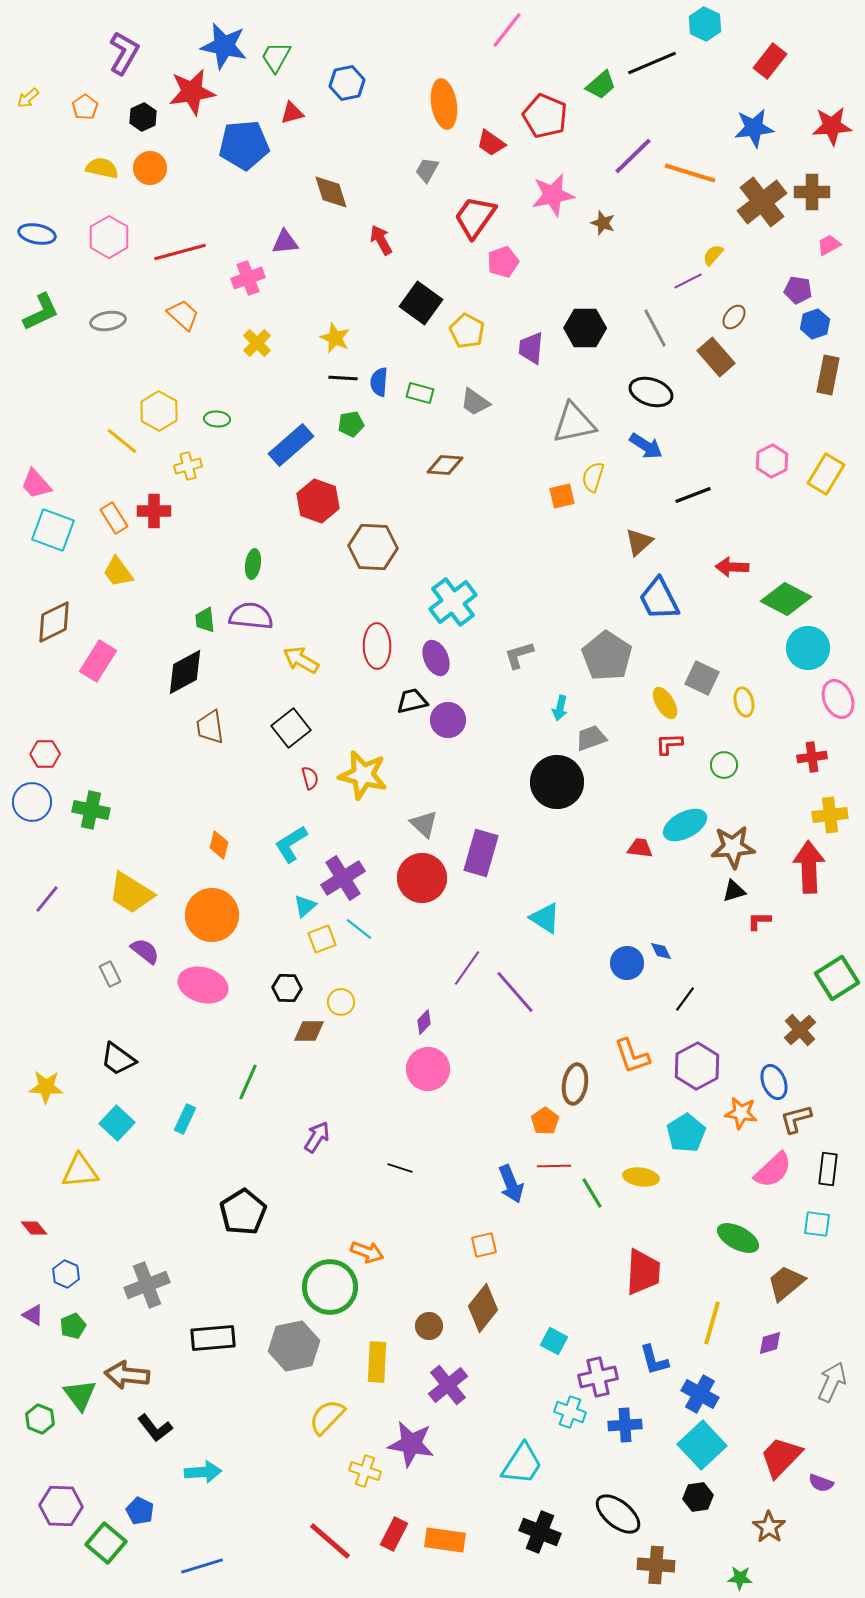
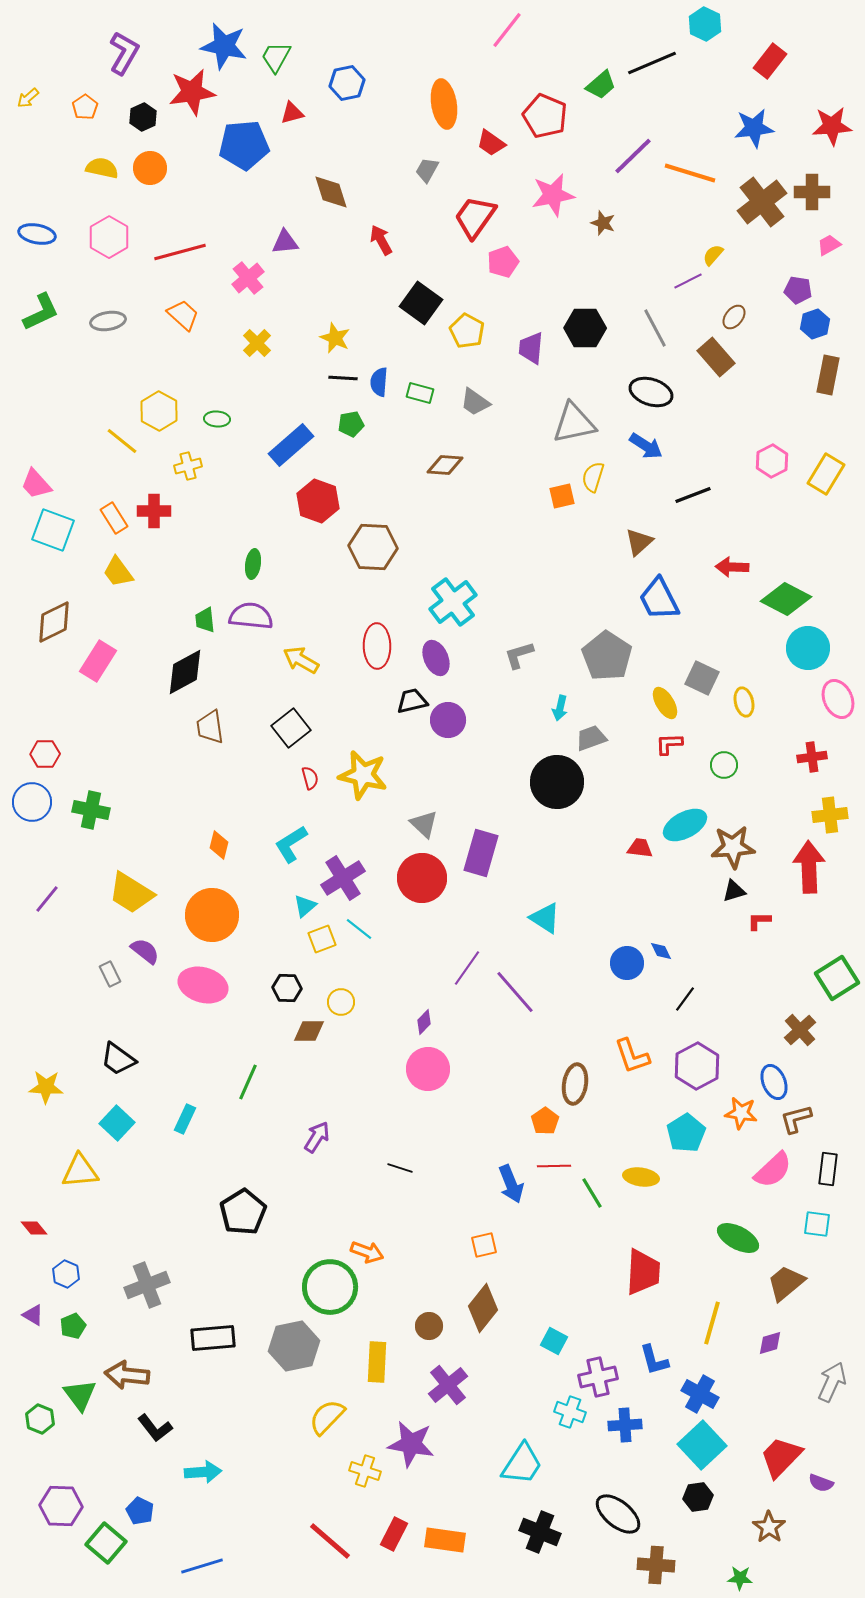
pink cross at (248, 278): rotated 20 degrees counterclockwise
